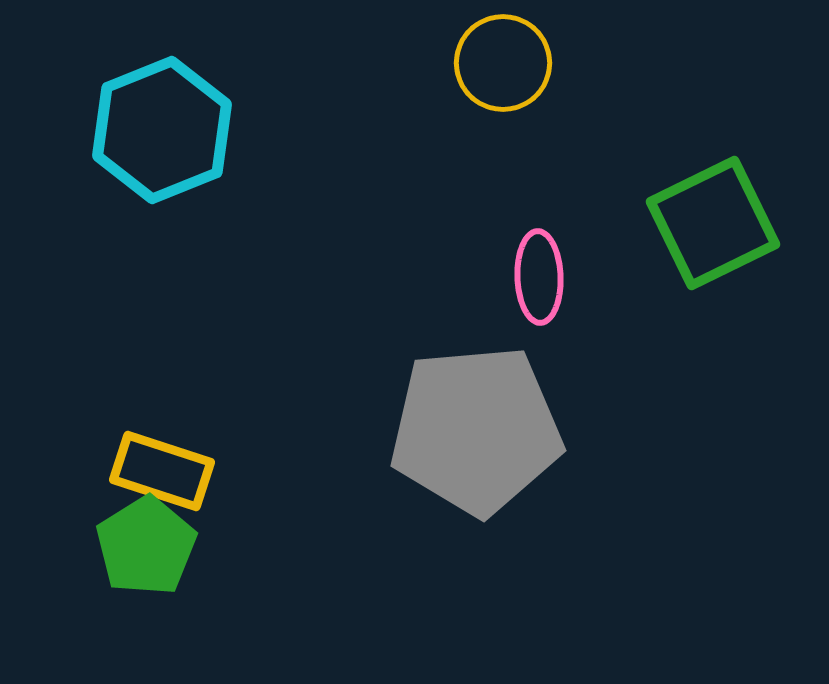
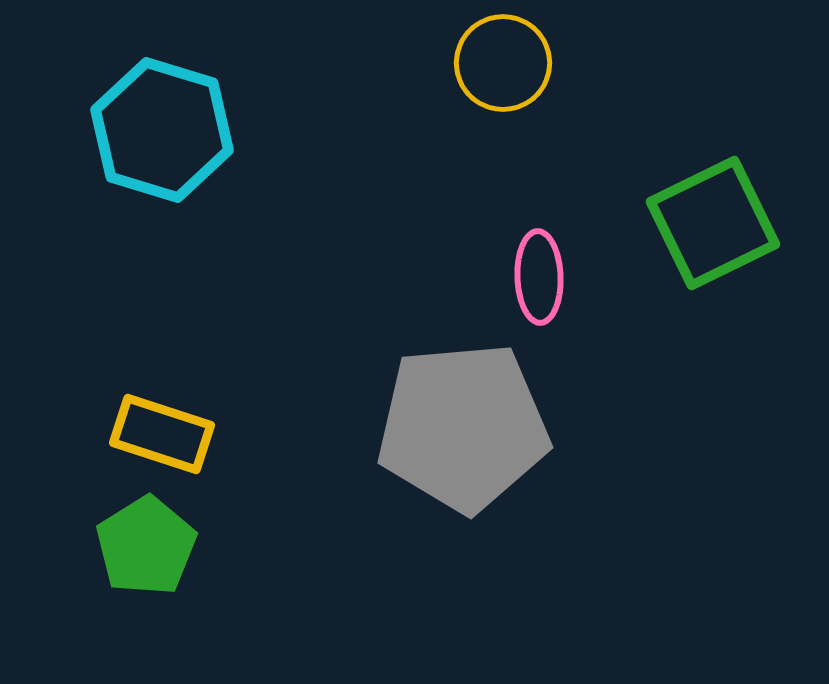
cyan hexagon: rotated 21 degrees counterclockwise
gray pentagon: moved 13 px left, 3 px up
yellow rectangle: moved 37 px up
